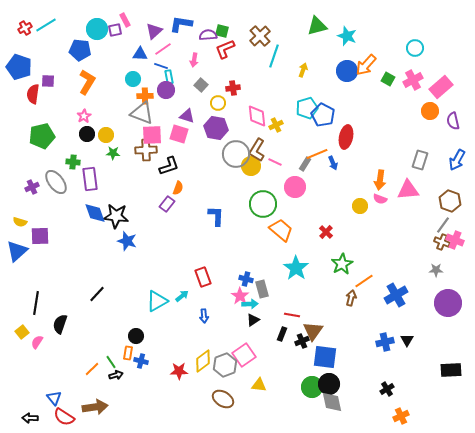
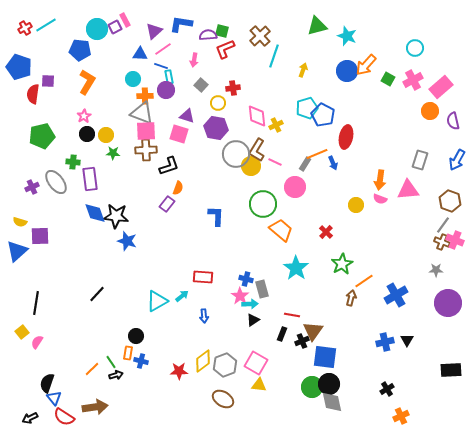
purple square at (115, 30): moved 3 px up; rotated 16 degrees counterclockwise
pink square at (152, 135): moved 6 px left, 4 px up
yellow circle at (360, 206): moved 4 px left, 1 px up
red rectangle at (203, 277): rotated 66 degrees counterclockwise
black semicircle at (60, 324): moved 13 px left, 59 px down
pink square at (244, 355): moved 12 px right, 8 px down; rotated 25 degrees counterclockwise
black arrow at (30, 418): rotated 28 degrees counterclockwise
